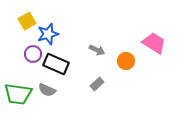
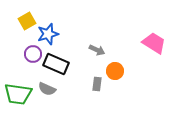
orange circle: moved 11 px left, 10 px down
gray rectangle: rotated 40 degrees counterclockwise
gray semicircle: moved 1 px up
